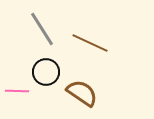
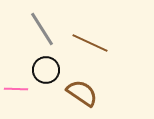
black circle: moved 2 px up
pink line: moved 1 px left, 2 px up
